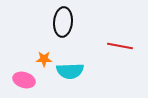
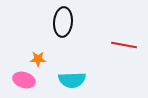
red line: moved 4 px right, 1 px up
orange star: moved 6 px left
cyan semicircle: moved 2 px right, 9 px down
